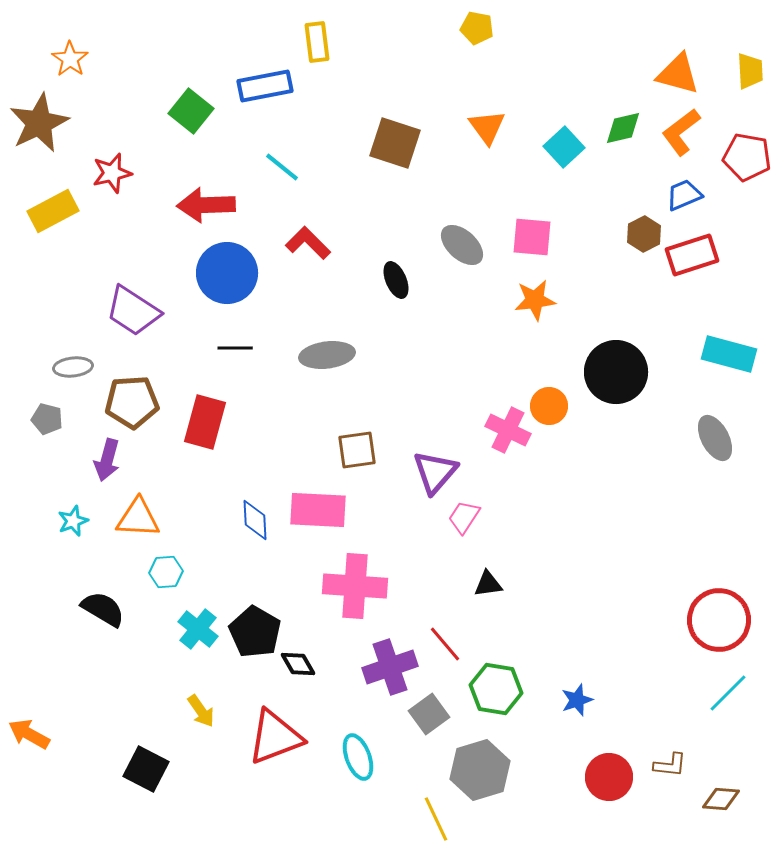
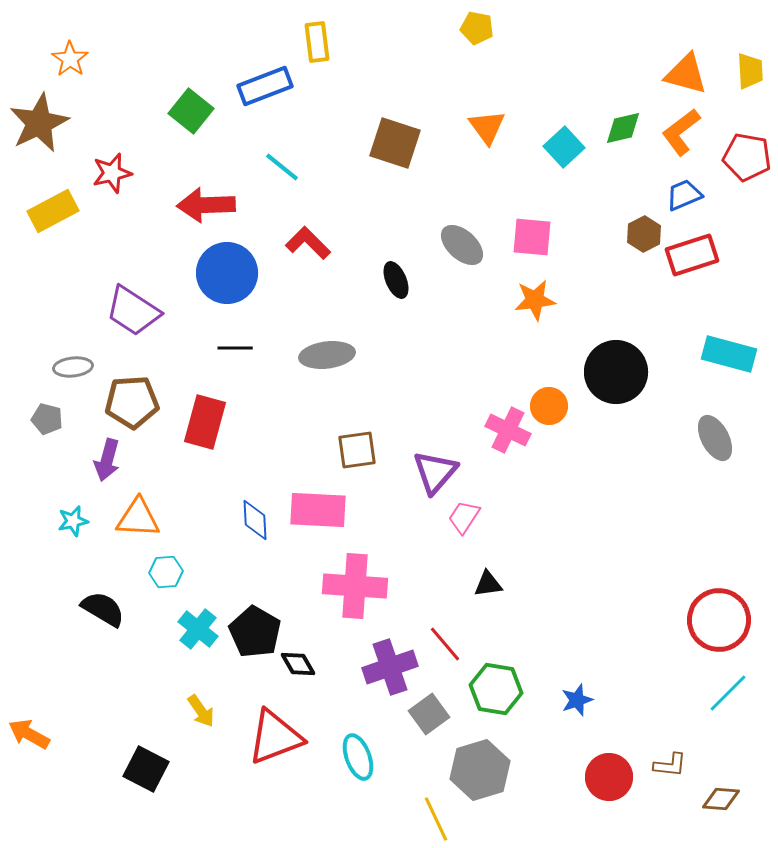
orange triangle at (678, 74): moved 8 px right
blue rectangle at (265, 86): rotated 10 degrees counterclockwise
cyan star at (73, 521): rotated 8 degrees clockwise
